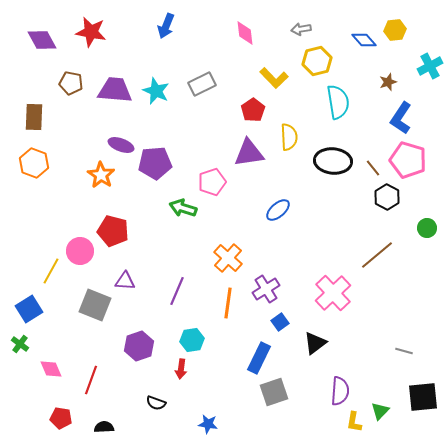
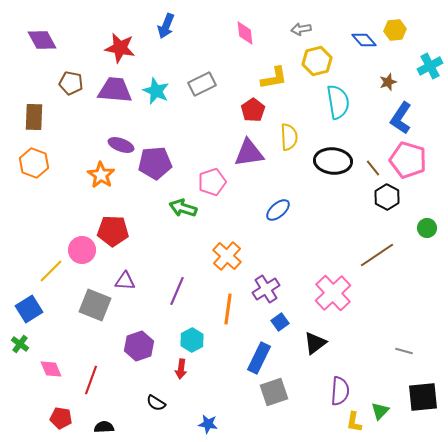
red star at (91, 32): moved 29 px right, 16 px down
yellow L-shape at (274, 78): rotated 56 degrees counterclockwise
red pentagon at (113, 231): rotated 12 degrees counterclockwise
pink circle at (80, 251): moved 2 px right, 1 px up
brown line at (377, 255): rotated 6 degrees clockwise
orange cross at (228, 258): moved 1 px left, 2 px up
yellow line at (51, 271): rotated 16 degrees clockwise
orange line at (228, 303): moved 6 px down
cyan hexagon at (192, 340): rotated 20 degrees counterclockwise
black semicircle at (156, 403): rotated 12 degrees clockwise
